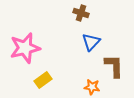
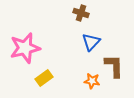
yellow rectangle: moved 1 px right, 2 px up
orange star: moved 6 px up
